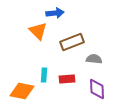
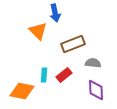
blue arrow: rotated 84 degrees clockwise
brown rectangle: moved 1 px right, 2 px down
gray semicircle: moved 1 px left, 4 px down
red rectangle: moved 3 px left, 4 px up; rotated 35 degrees counterclockwise
purple diamond: moved 1 px left, 1 px down
